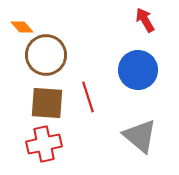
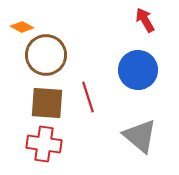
orange diamond: rotated 20 degrees counterclockwise
red cross: rotated 20 degrees clockwise
